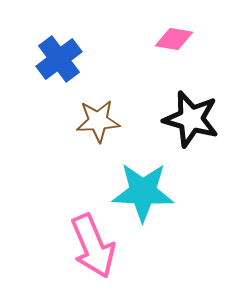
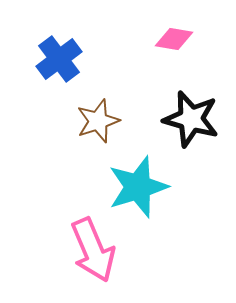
brown star: rotated 15 degrees counterclockwise
cyan star: moved 5 px left, 5 px up; rotated 20 degrees counterclockwise
pink arrow: moved 4 px down
